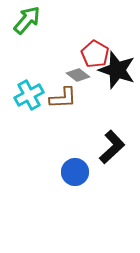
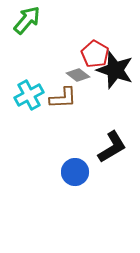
black star: moved 2 px left
black L-shape: rotated 12 degrees clockwise
